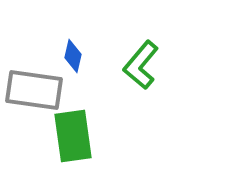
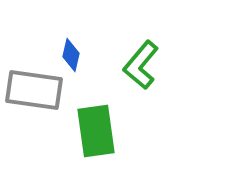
blue diamond: moved 2 px left, 1 px up
green rectangle: moved 23 px right, 5 px up
